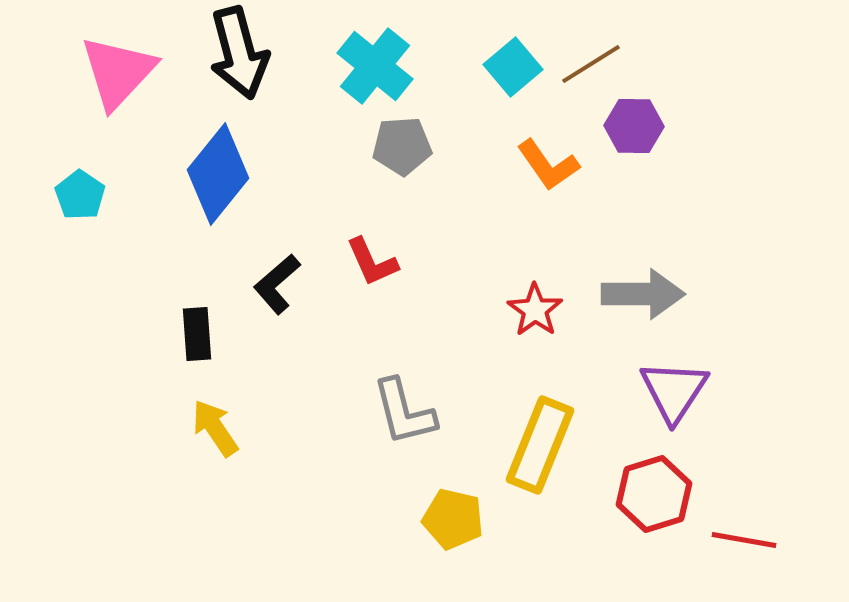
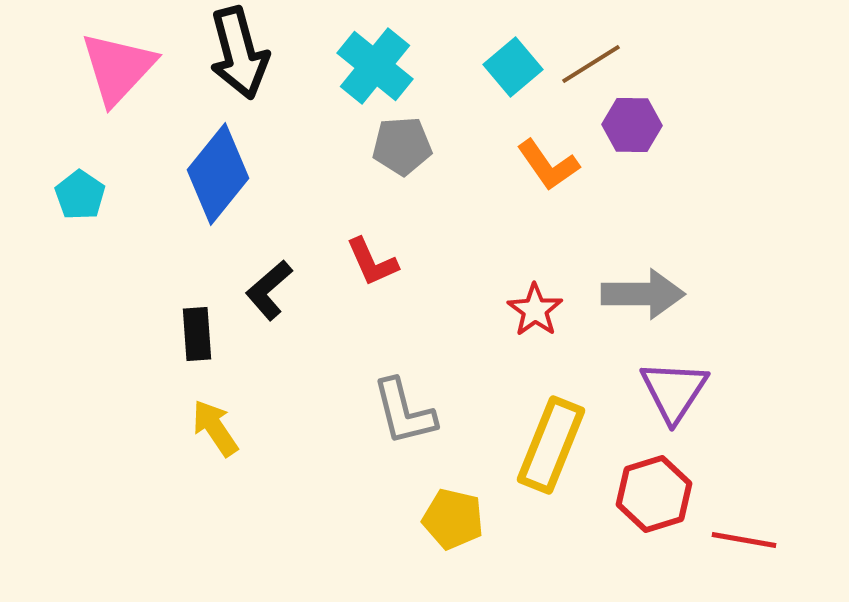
pink triangle: moved 4 px up
purple hexagon: moved 2 px left, 1 px up
black L-shape: moved 8 px left, 6 px down
yellow rectangle: moved 11 px right
